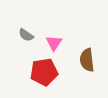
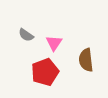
brown semicircle: moved 1 px left
red pentagon: moved 1 px right; rotated 12 degrees counterclockwise
